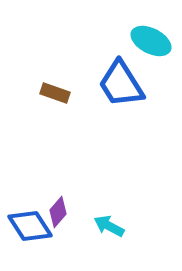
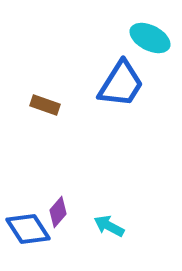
cyan ellipse: moved 1 px left, 3 px up
blue trapezoid: rotated 116 degrees counterclockwise
brown rectangle: moved 10 px left, 12 px down
blue diamond: moved 2 px left, 3 px down
